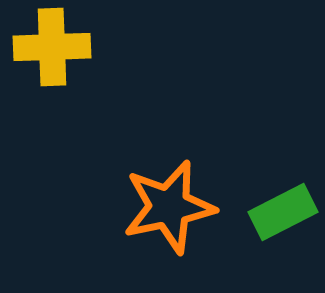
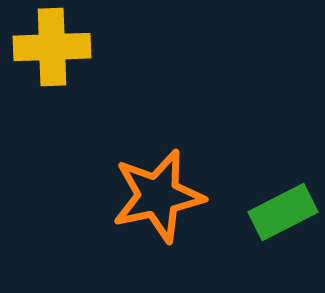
orange star: moved 11 px left, 11 px up
